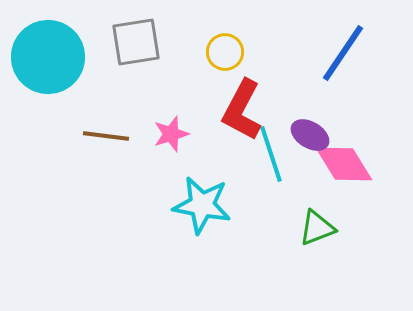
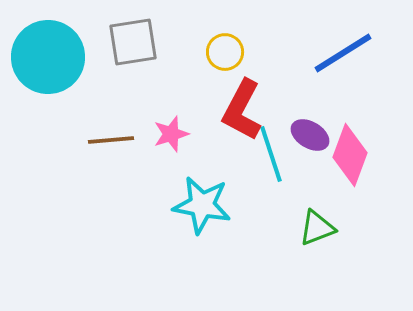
gray square: moved 3 px left
blue line: rotated 24 degrees clockwise
brown line: moved 5 px right, 4 px down; rotated 12 degrees counterclockwise
pink diamond: moved 6 px right, 9 px up; rotated 52 degrees clockwise
